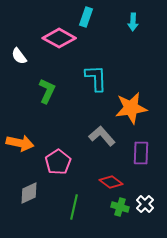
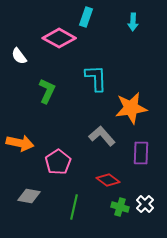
red diamond: moved 3 px left, 2 px up
gray diamond: moved 3 px down; rotated 35 degrees clockwise
